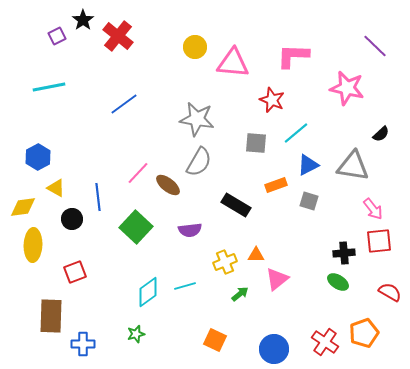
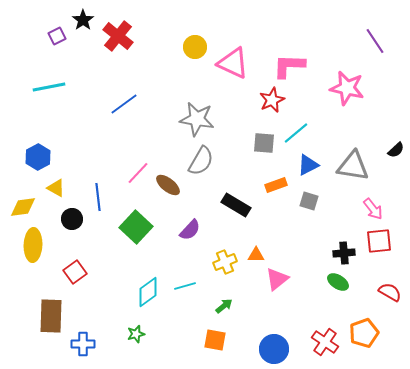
purple line at (375, 46): moved 5 px up; rotated 12 degrees clockwise
pink L-shape at (293, 56): moved 4 px left, 10 px down
pink triangle at (233, 63): rotated 20 degrees clockwise
red star at (272, 100): rotated 25 degrees clockwise
black semicircle at (381, 134): moved 15 px right, 16 px down
gray square at (256, 143): moved 8 px right
gray semicircle at (199, 162): moved 2 px right, 1 px up
purple semicircle at (190, 230): rotated 40 degrees counterclockwise
red square at (75, 272): rotated 15 degrees counterclockwise
green arrow at (240, 294): moved 16 px left, 12 px down
orange square at (215, 340): rotated 15 degrees counterclockwise
